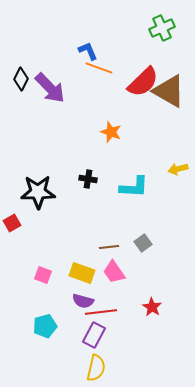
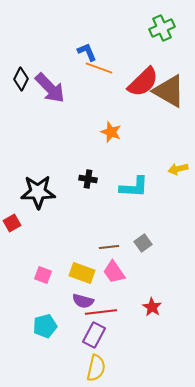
blue L-shape: moved 1 px left, 1 px down
